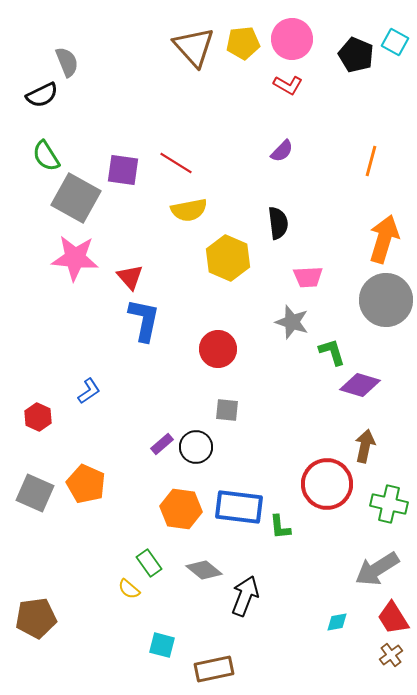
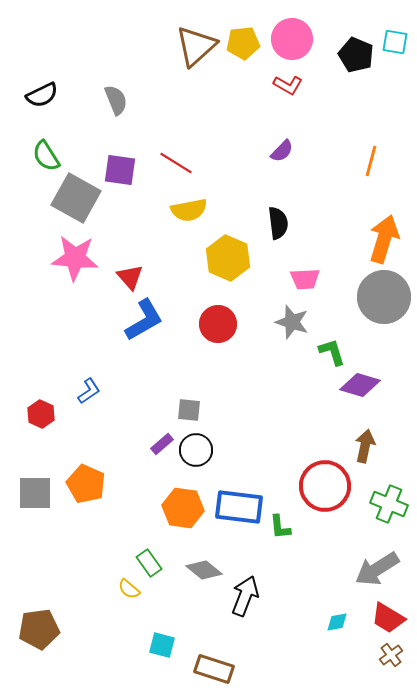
cyan square at (395, 42): rotated 20 degrees counterclockwise
brown triangle at (194, 47): moved 2 px right, 1 px up; rotated 30 degrees clockwise
gray semicircle at (67, 62): moved 49 px right, 38 px down
purple square at (123, 170): moved 3 px left
pink trapezoid at (308, 277): moved 3 px left, 2 px down
gray circle at (386, 300): moved 2 px left, 3 px up
blue L-shape at (144, 320): rotated 48 degrees clockwise
red circle at (218, 349): moved 25 px up
gray square at (227, 410): moved 38 px left
red hexagon at (38, 417): moved 3 px right, 3 px up
black circle at (196, 447): moved 3 px down
red circle at (327, 484): moved 2 px left, 2 px down
gray square at (35, 493): rotated 24 degrees counterclockwise
green cross at (389, 504): rotated 9 degrees clockwise
orange hexagon at (181, 509): moved 2 px right, 1 px up
brown pentagon at (36, 618): moved 3 px right, 11 px down
red trapezoid at (393, 618): moved 5 px left; rotated 27 degrees counterclockwise
brown rectangle at (214, 669): rotated 30 degrees clockwise
